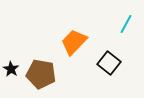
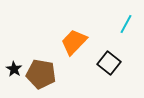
black star: moved 3 px right
